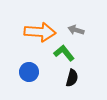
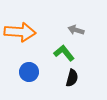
orange arrow: moved 20 px left
